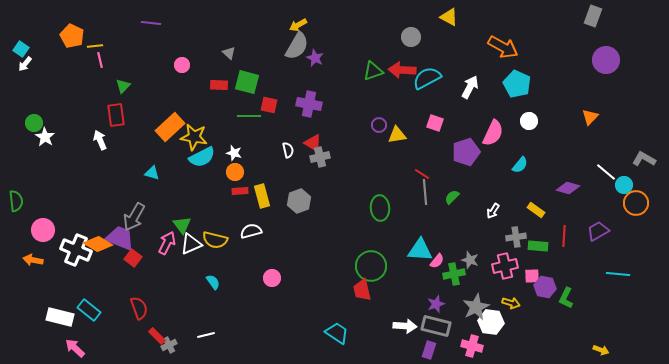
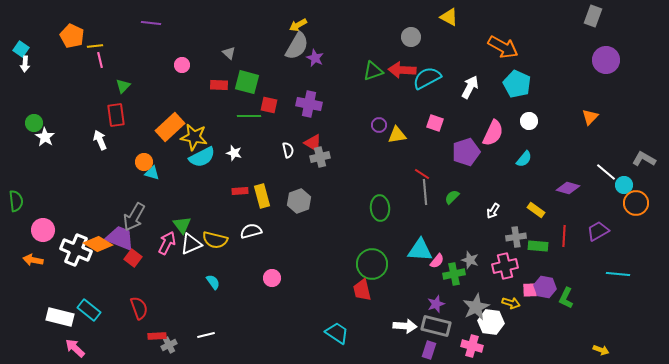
white arrow at (25, 64): rotated 35 degrees counterclockwise
cyan semicircle at (520, 165): moved 4 px right, 6 px up
orange circle at (235, 172): moved 91 px left, 10 px up
green circle at (371, 266): moved 1 px right, 2 px up
pink square at (532, 276): moved 2 px left, 14 px down
red rectangle at (157, 336): rotated 48 degrees counterclockwise
